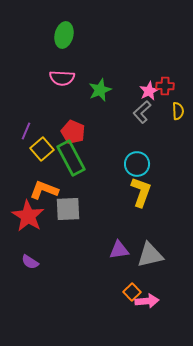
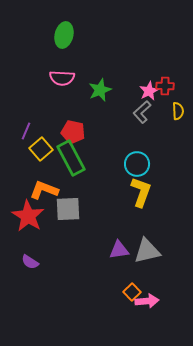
red pentagon: rotated 10 degrees counterclockwise
yellow square: moved 1 px left
gray triangle: moved 3 px left, 4 px up
